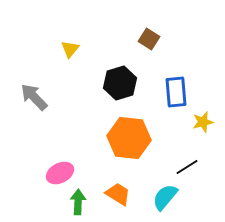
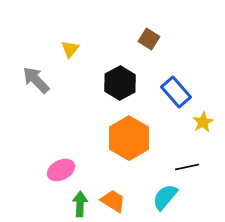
black hexagon: rotated 12 degrees counterclockwise
blue rectangle: rotated 36 degrees counterclockwise
gray arrow: moved 2 px right, 17 px up
yellow star: rotated 15 degrees counterclockwise
orange hexagon: rotated 24 degrees clockwise
black line: rotated 20 degrees clockwise
pink ellipse: moved 1 px right, 3 px up
orange trapezoid: moved 5 px left, 7 px down
green arrow: moved 2 px right, 2 px down
